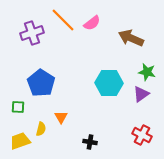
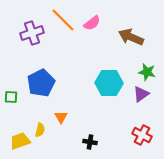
brown arrow: moved 1 px up
blue pentagon: rotated 12 degrees clockwise
green square: moved 7 px left, 10 px up
yellow semicircle: moved 1 px left, 1 px down
